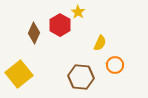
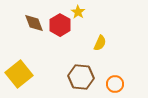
brown diamond: moved 10 px up; rotated 45 degrees counterclockwise
orange circle: moved 19 px down
